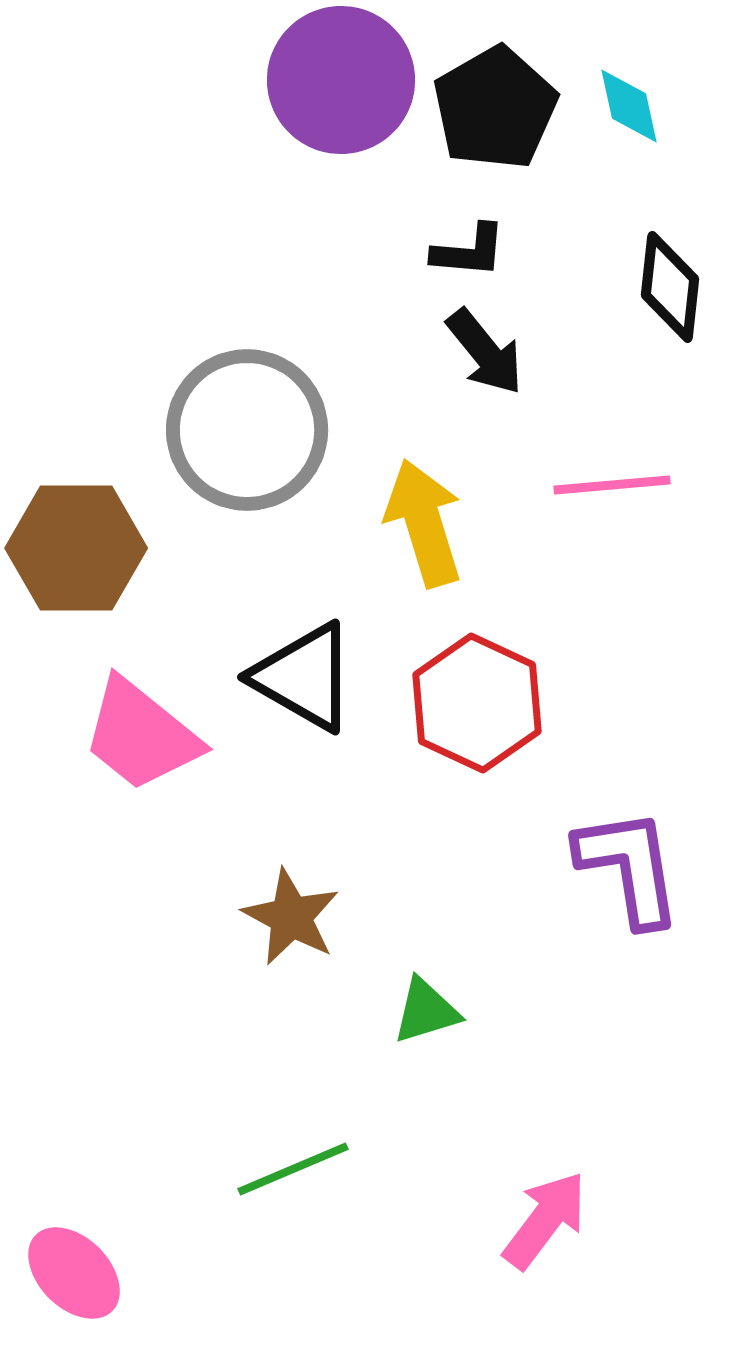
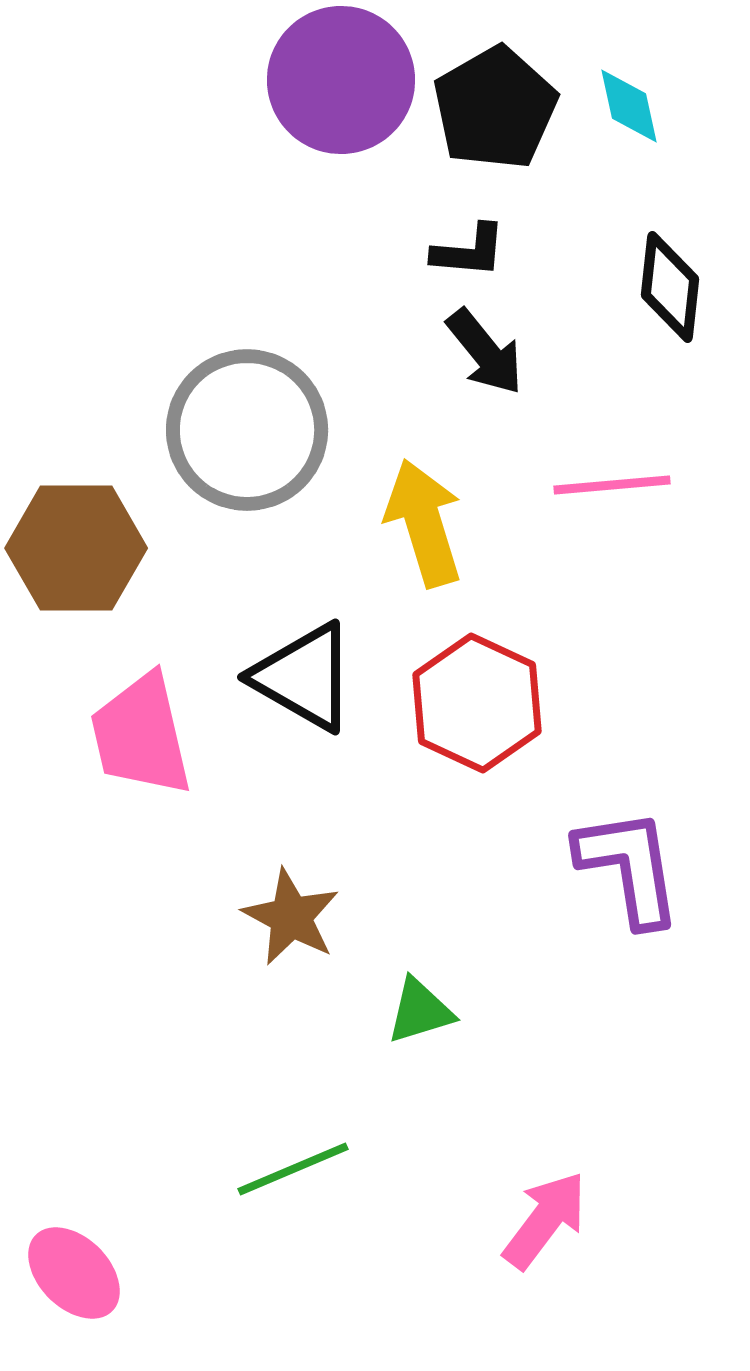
pink trapezoid: rotated 38 degrees clockwise
green triangle: moved 6 px left
